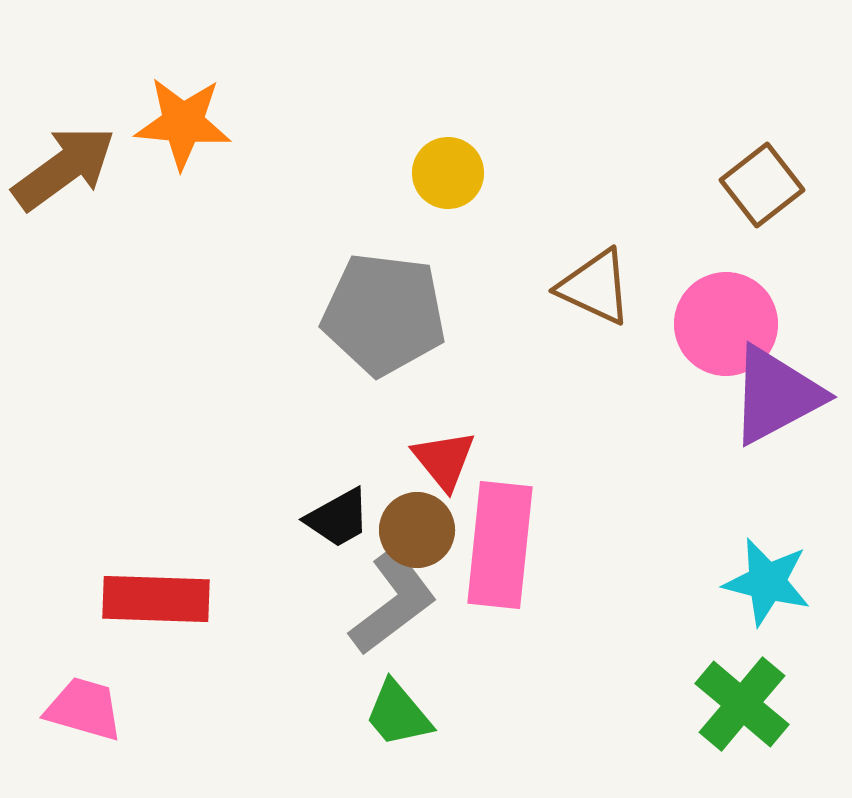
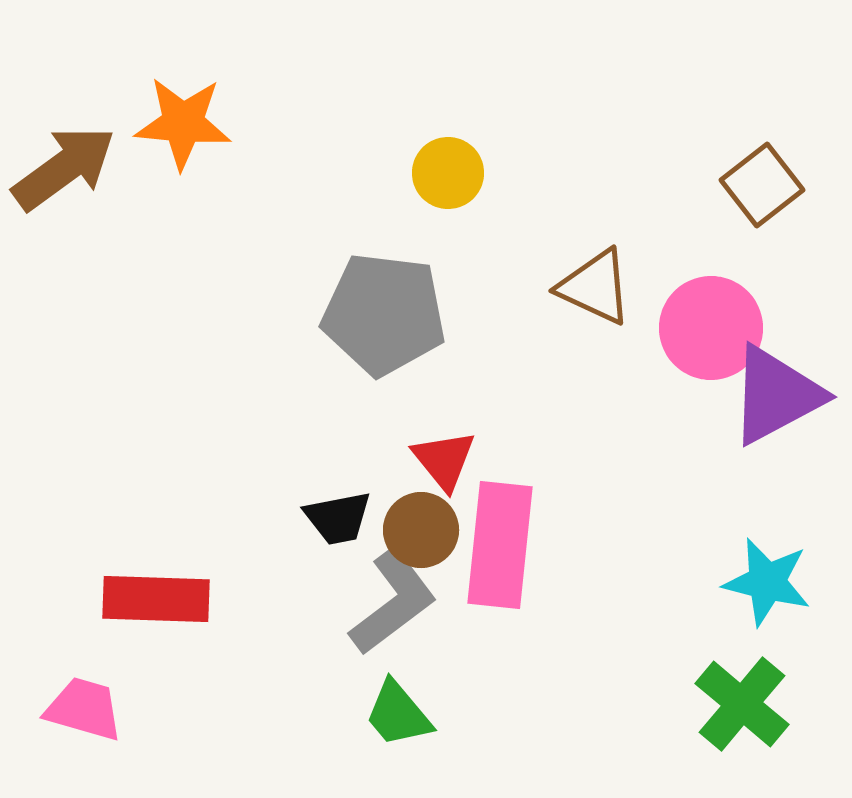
pink circle: moved 15 px left, 4 px down
black trapezoid: rotated 18 degrees clockwise
brown circle: moved 4 px right
